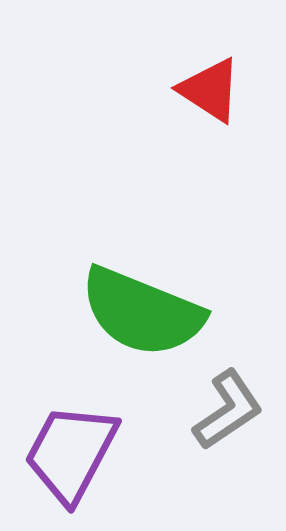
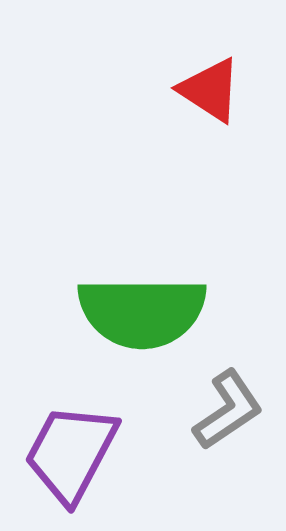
green semicircle: rotated 22 degrees counterclockwise
